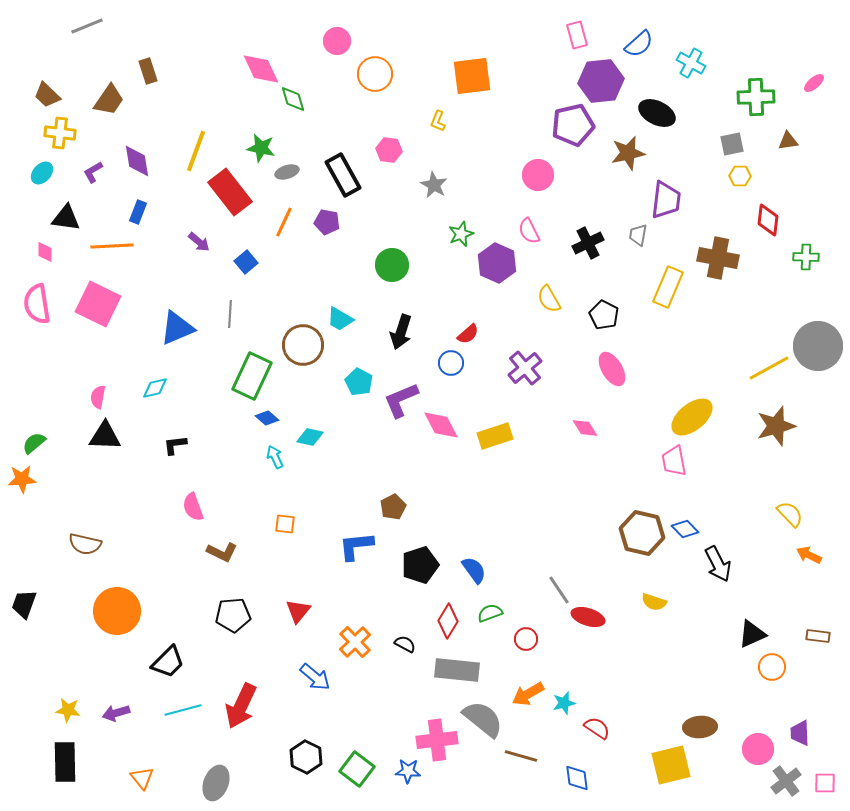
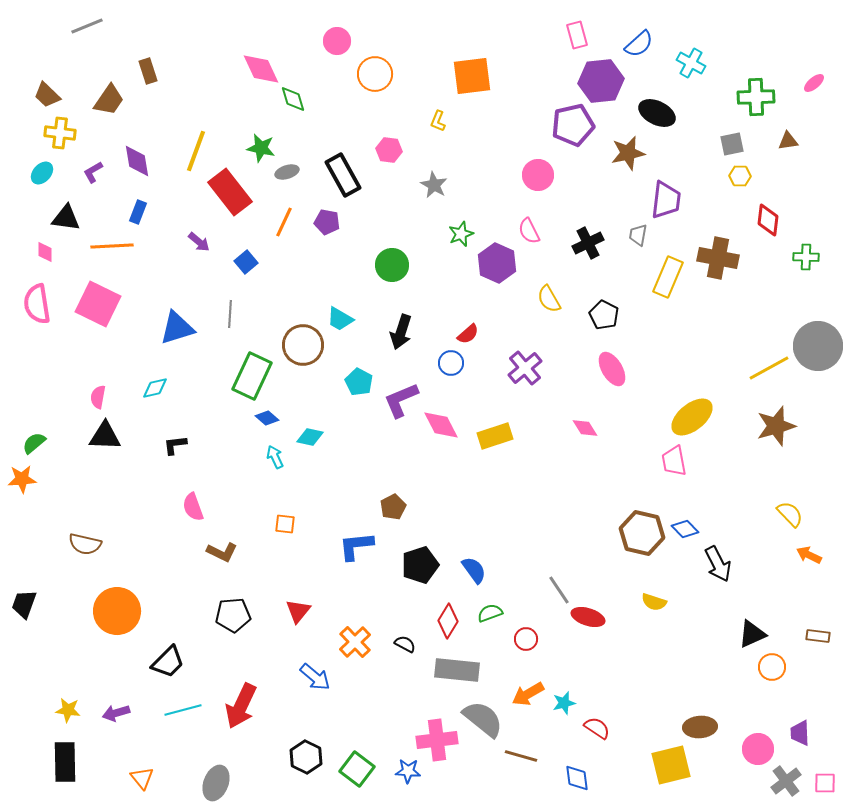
yellow rectangle at (668, 287): moved 10 px up
blue triangle at (177, 328): rotated 6 degrees clockwise
